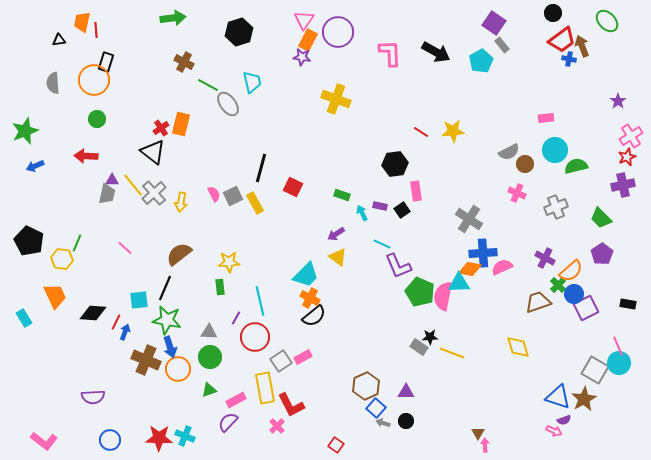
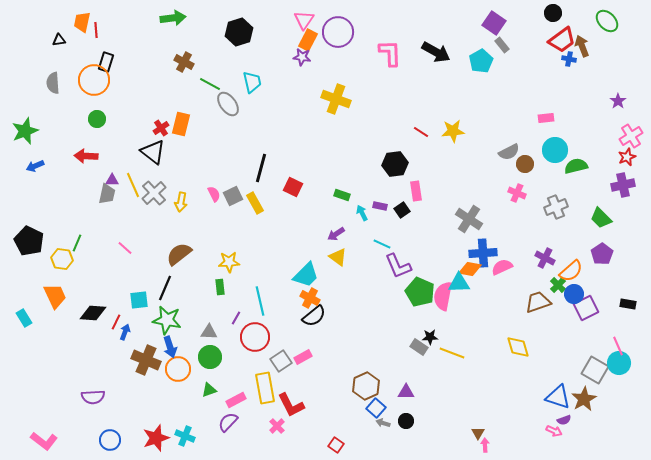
green line at (208, 85): moved 2 px right, 1 px up
yellow line at (133, 185): rotated 15 degrees clockwise
red star at (159, 438): moved 3 px left; rotated 20 degrees counterclockwise
